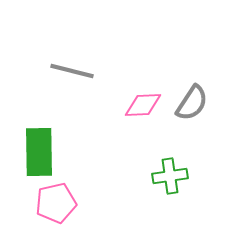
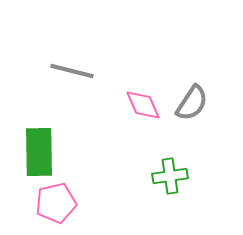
pink diamond: rotated 69 degrees clockwise
